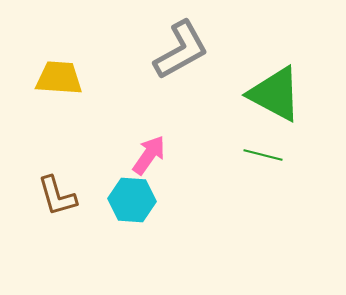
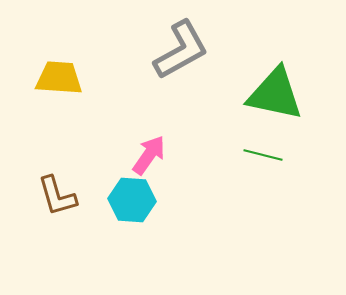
green triangle: rotated 16 degrees counterclockwise
